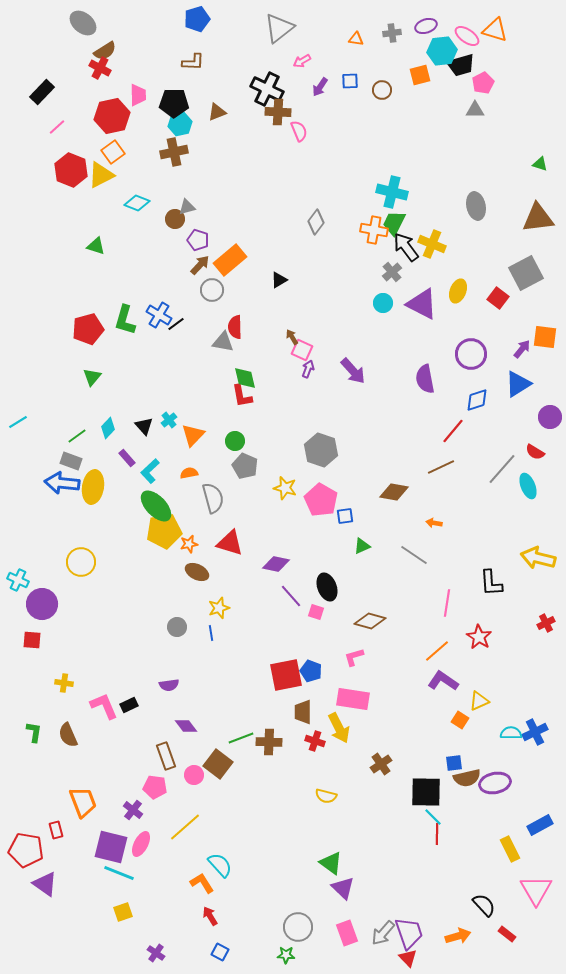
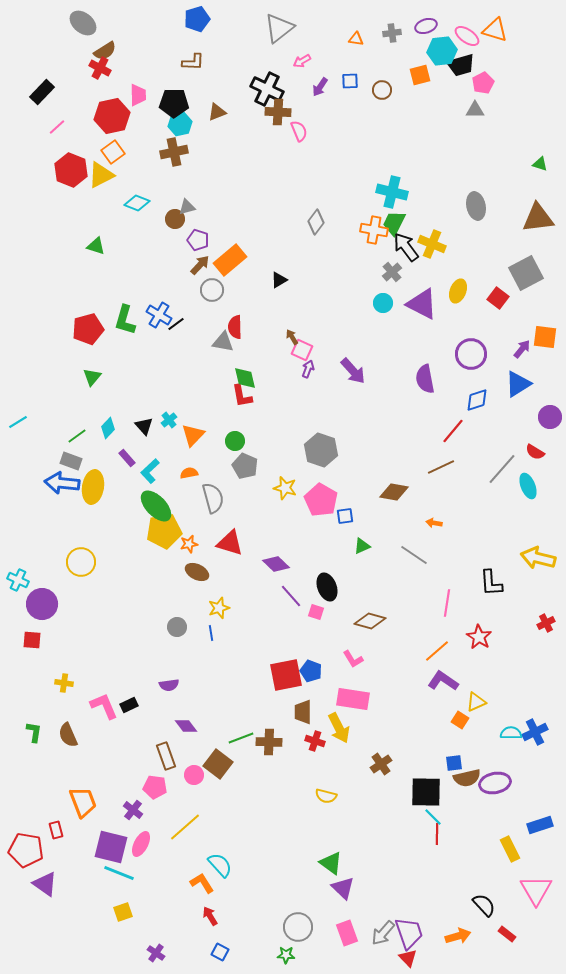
purple diamond at (276, 564): rotated 32 degrees clockwise
pink L-shape at (354, 657): moved 1 px left, 2 px down; rotated 105 degrees counterclockwise
yellow triangle at (479, 701): moved 3 px left, 1 px down
blue rectangle at (540, 825): rotated 10 degrees clockwise
